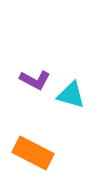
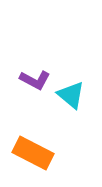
cyan triangle: rotated 24 degrees clockwise
